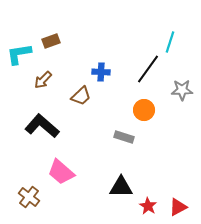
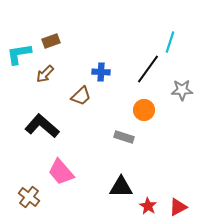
brown arrow: moved 2 px right, 6 px up
pink trapezoid: rotated 8 degrees clockwise
